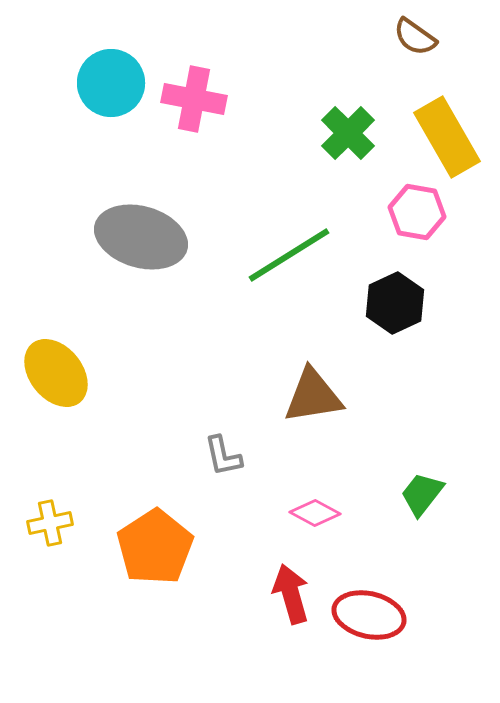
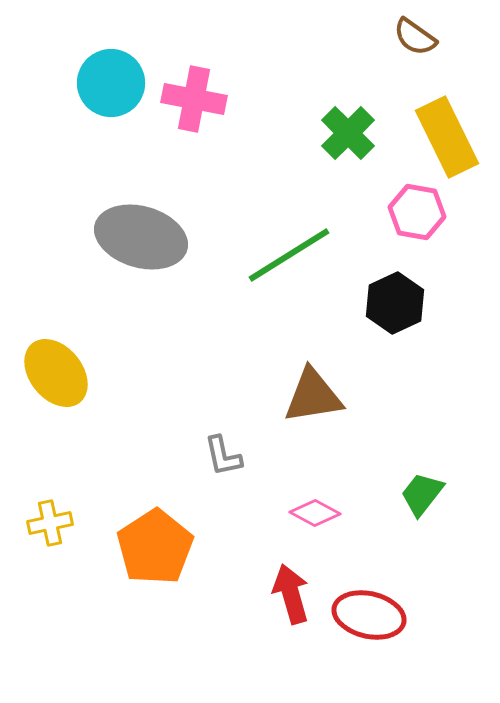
yellow rectangle: rotated 4 degrees clockwise
